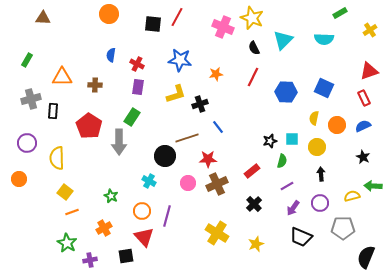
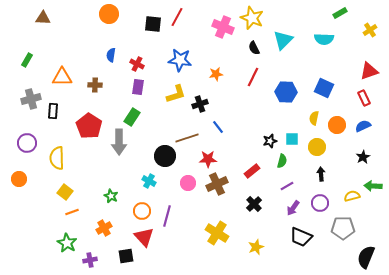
black star at (363, 157): rotated 16 degrees clockwise
yellow star at (256, 244): moved 3 px down
